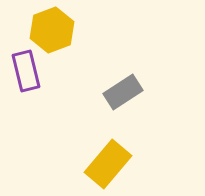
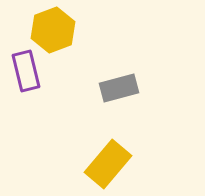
yellow hexagon: moved 1 px right
gray rectangle: moved 4 px left, 4 px up; rotated 18 degrees clockwise
